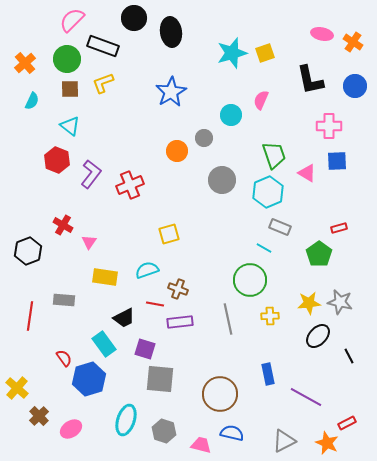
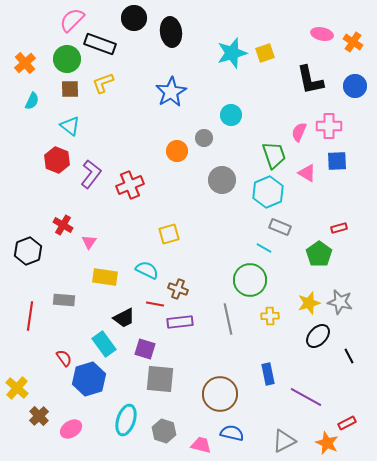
black rectangle at (103, 46): moved 3 px left, 2 px up
pink semicircle at (261, 100): moved 38 px right, 32 px down
cyan semicircle at (147, 270): rotated 45 degrees clockwise
yellow star at (309, 303): rotated 10 degrees counterclockwise
